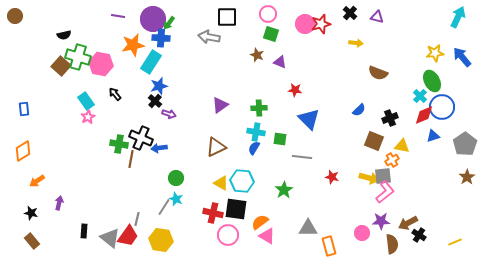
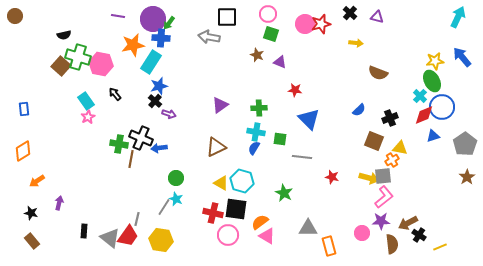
yellow star at (435, 53): moved 8 px down
yellow triangle at (402, 146): moved 2 px left, 2 px down
cyan hexagon at (242, 181): rotated 10 degrees clockwise
green star at (284, 190): moved 3 px down; rotated 12 degrees counterclockwise
pink L-shape at (385, 192): moved 1 px left, 5 px down
yellow line at (455, 242): moved 15 px left, 5 px down
